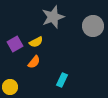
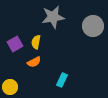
gray star: rotated 10 degrees clockwise
yellow semicircle: rotated 128 degrees clockwise
orange semicircle: rotated 24 degrees clockwise
